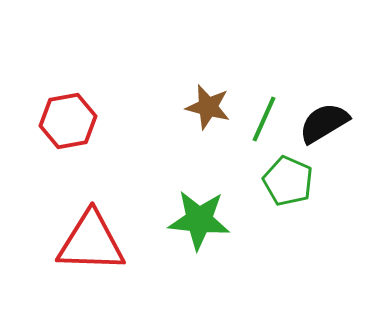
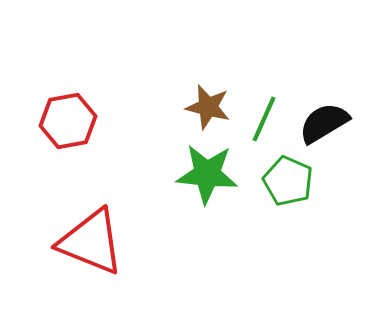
green star: moved 8 px right, 46 px up
red triangle: rotated 20 degrees clockwise
